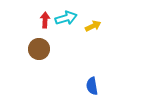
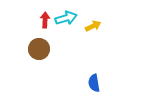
blue semicircle: moved 2 px right, 3 px up
